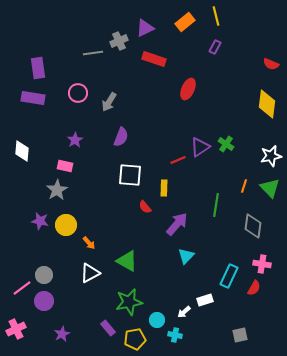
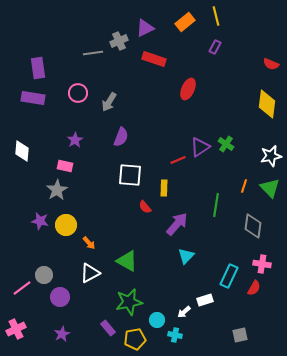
purple circle at (44, 301): moved 16 px right, 4 px up
